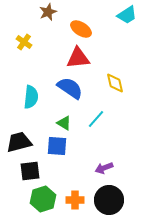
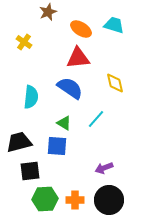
cyan trapezoid: moved 13 px left, 10 px down; rotated 130 degrees counterclockwise
green hexagon: moved 2 px right; rotated 15 degrees clockwise
